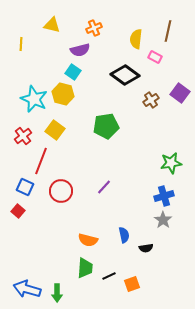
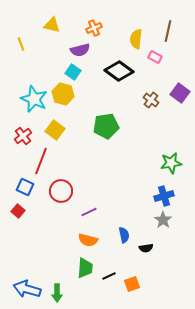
yellow line: rotated 24 degrees counterclockwise
black diamond: moved 6 px left, 4 px up
brown cross: rotated 21 degrees counterclockwise
purple line: moved 15 px left, 25 px down; rotated 21 degrees clockwise
